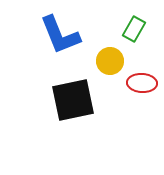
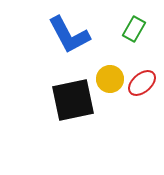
blue L-shape: moved 9 px right; rotated 6 degrees counterclockwise
yellow circle: moved 18 px down
red ellipse: rotated 44 degrees counterclockwise
